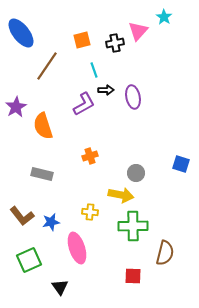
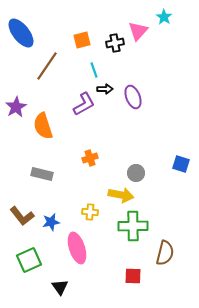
black arrow: moved 1 px left, 1 px up
purple ellipse: rotated 10 degrees counterclockwise
orange cross: moved 2 px down
